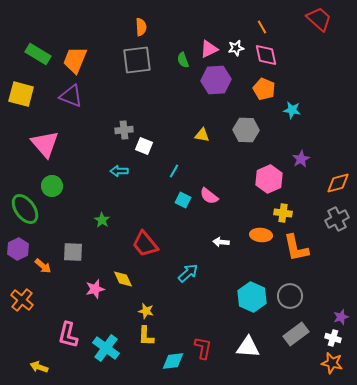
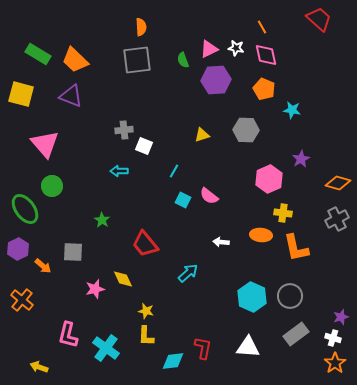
white star at (236, 48): rotated 21 degrees clockwise
orange trapezoid at (75, 60): rotated 68 degrees counterclockwise
yellow triangle at (202, 135): rotated 28 degrees counterclockwise
orange diamond at (338, 183): rotated 30 degrees clockwise
orange star at (332, 363): moved 3 px right; rotated 25 degrees clockwise
